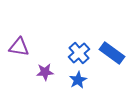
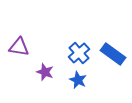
blue rectangle: moved 1 px right, 1 px down
purple star: rotated 24 degrees clockwise
blue star: rotated 18 degrees counterclockwise
